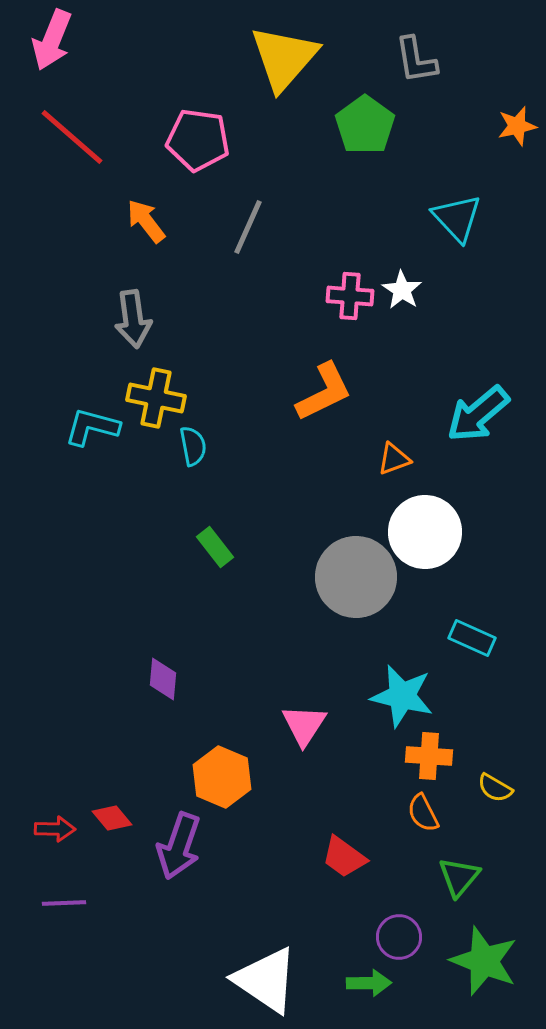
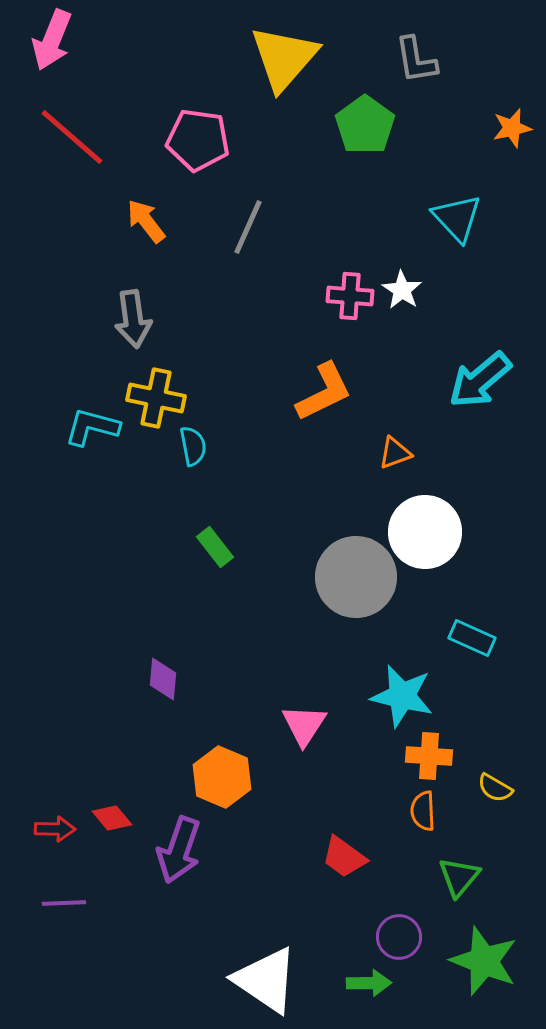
orange star: moved 5 px left, 2 px down
cyan arrow: moved 2 px right, 34 px up
orange triangle: moved 1 px right, 6 px up
orange semicircle: moved 2 px up; rotated 24 degrees clockwise
purple arrow: moved 4 px down
